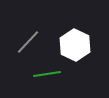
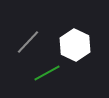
green line: moved 1 px up; rotated 20 degrees counterclockwise
